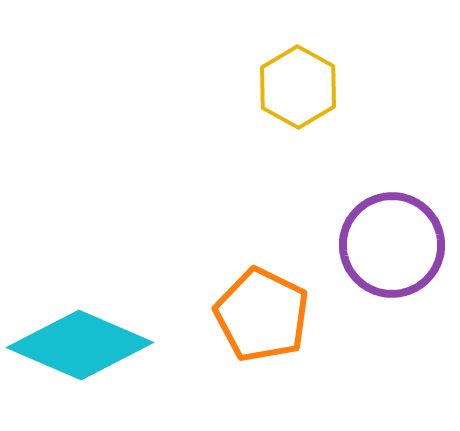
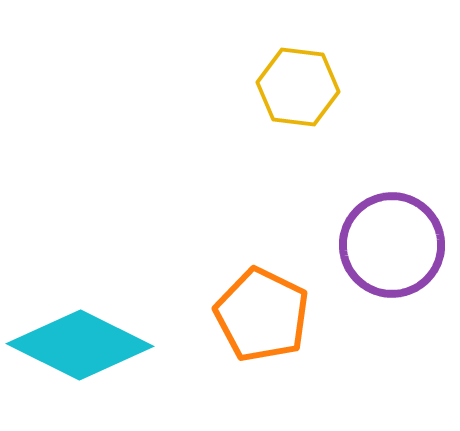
yellow hexagon: rotated 22 degrees counterclockwise
cyan diamond: rotated 3 degrees clockwise
